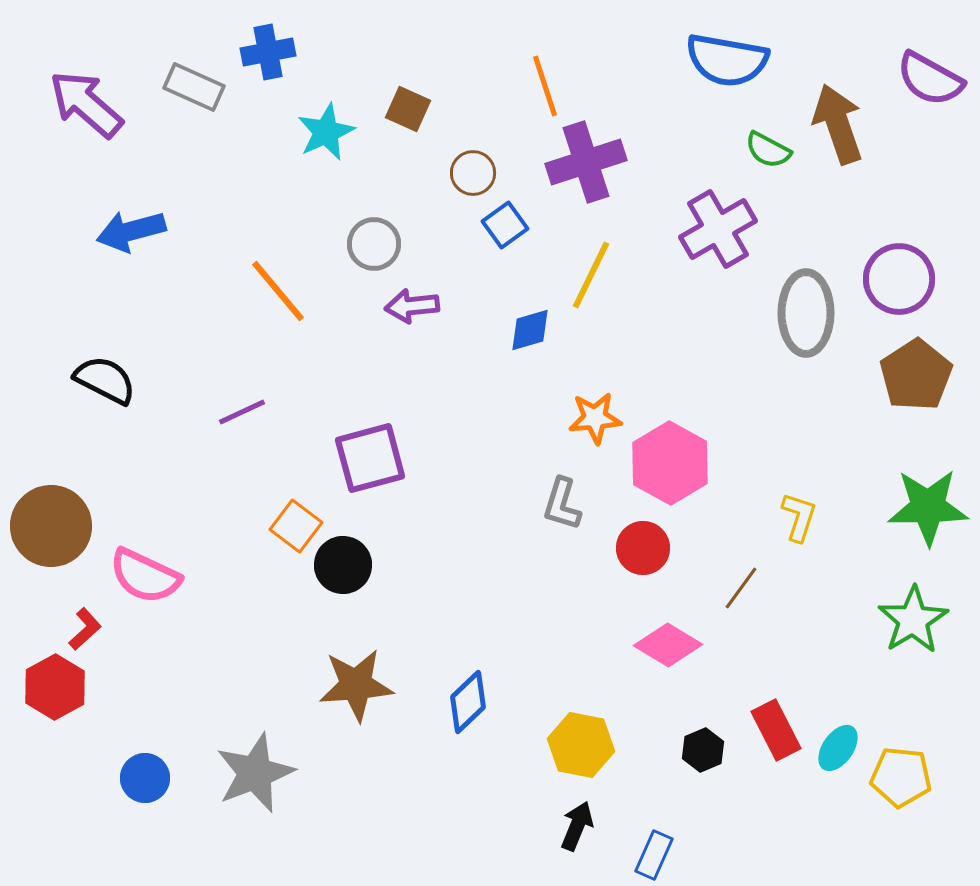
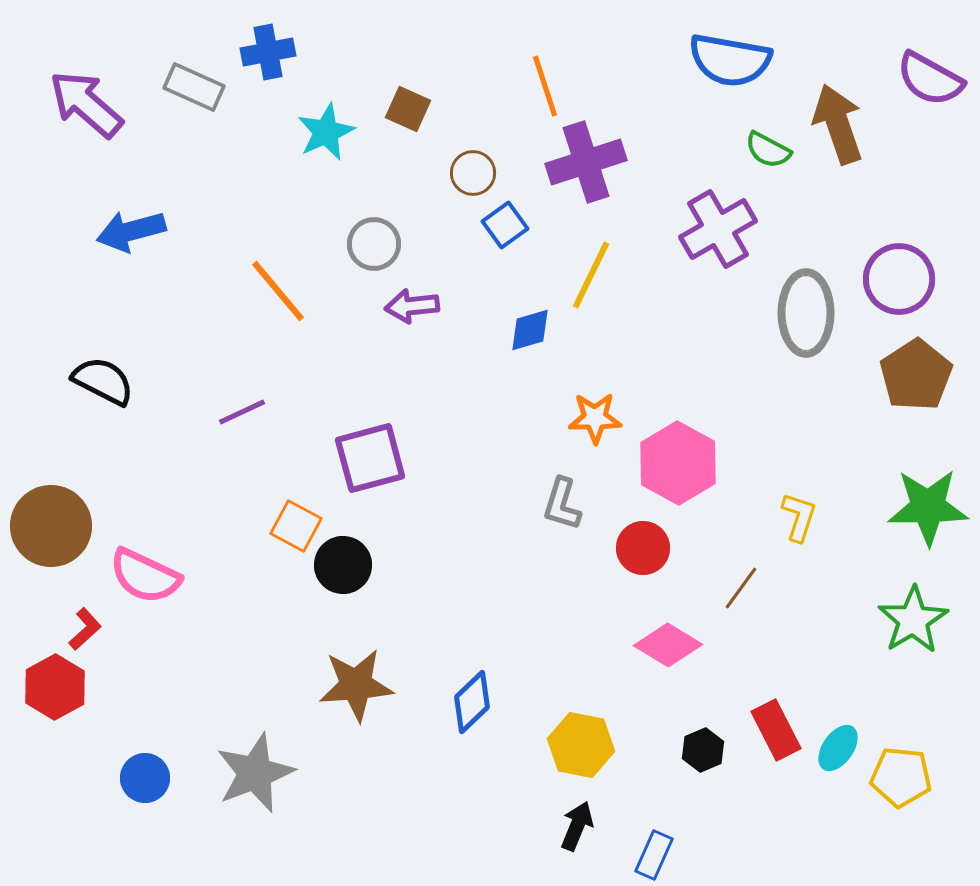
blue semicircle at (727, 60): moved 3 px right
black semicircle at (105, 380): moved 2 px left, 1 px down
orange star at (595, 418): rotated 4 degrees clockwise
pink hexagon at (670, 463): moved 8 px right
orange square at (296, 526): rotated 9 degrees counterclockwise
blue diamond at (468, 702): moved 4 px right
